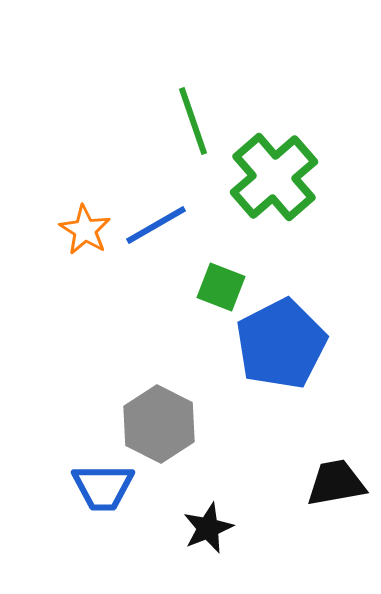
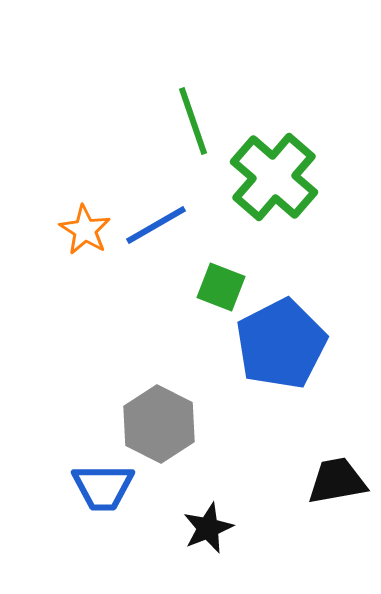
green cross: rotated 8 degrees counterclockwise
black trapezoid: moved 1 px right, 2 px up
